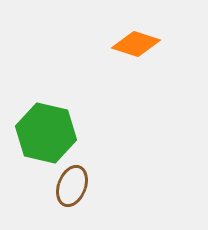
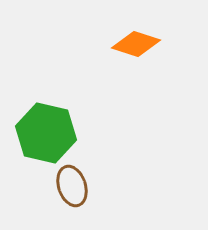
brown ellipse: rotated 39 degrees counterclockwise
